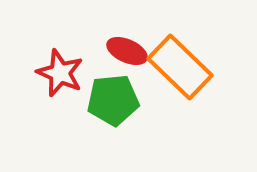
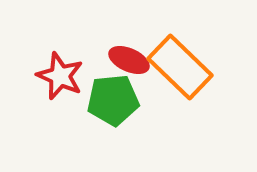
red ellipse: moved 2 px right, 9 px down
red star: moved 3 px down
